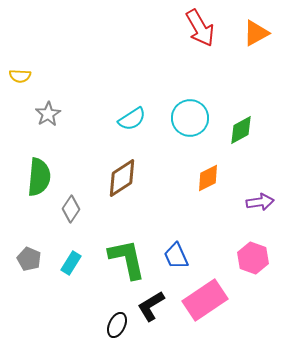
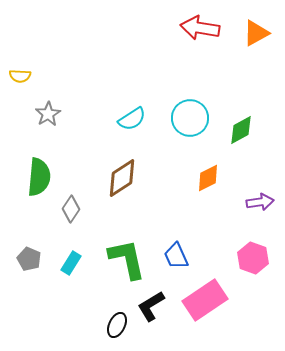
red arrow: rotated 129 degrees clockwise
